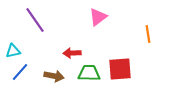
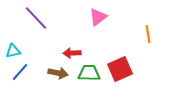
purple line: moved 1 px right, 2 px up; rotated 8 degrees counterclockwise
red square: rotated 20 degrees counterclockwise
brown arrow: moved 4 px right, 3 px up
